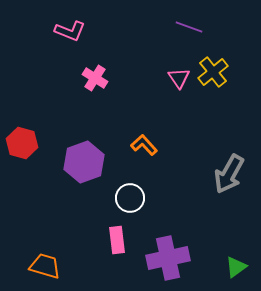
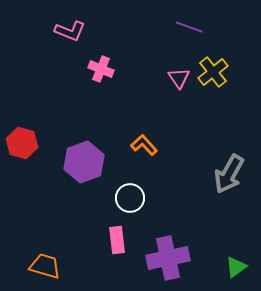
pink cross: moved 6 px right, 9 px up; rotated 10 degrees counterclockwise
